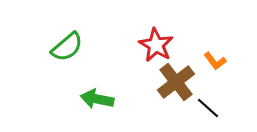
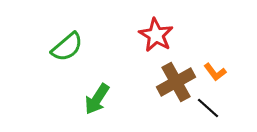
red star: moved 10 px up
orange L-shape: moved 11 px down
brown cross: rotated 9 degrees clockwise
green arrow: rotated 68 degrees counterclockwise
